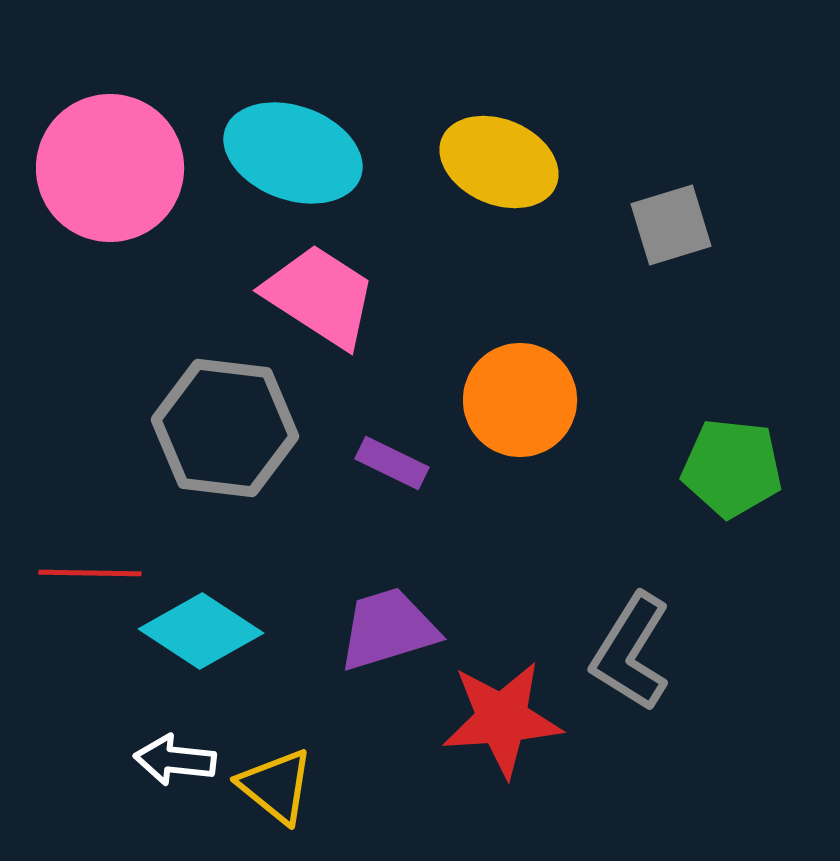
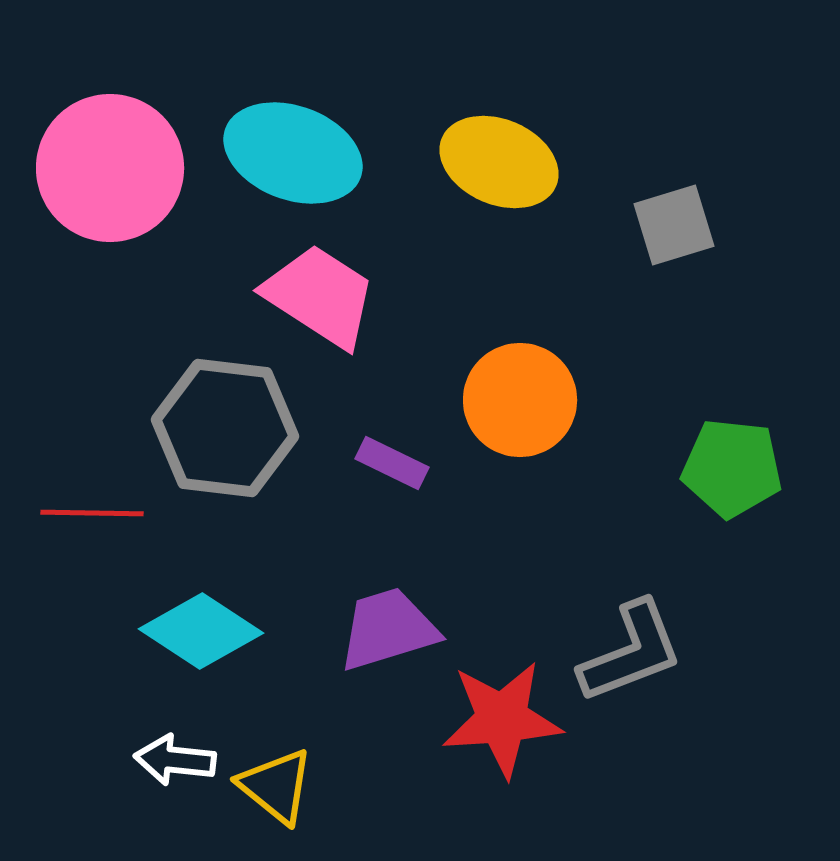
gray square: moved 3 px right
red line: moved 2 px right, 60 px up
gray L-shape: rotated 143 degrees counterclockwise
